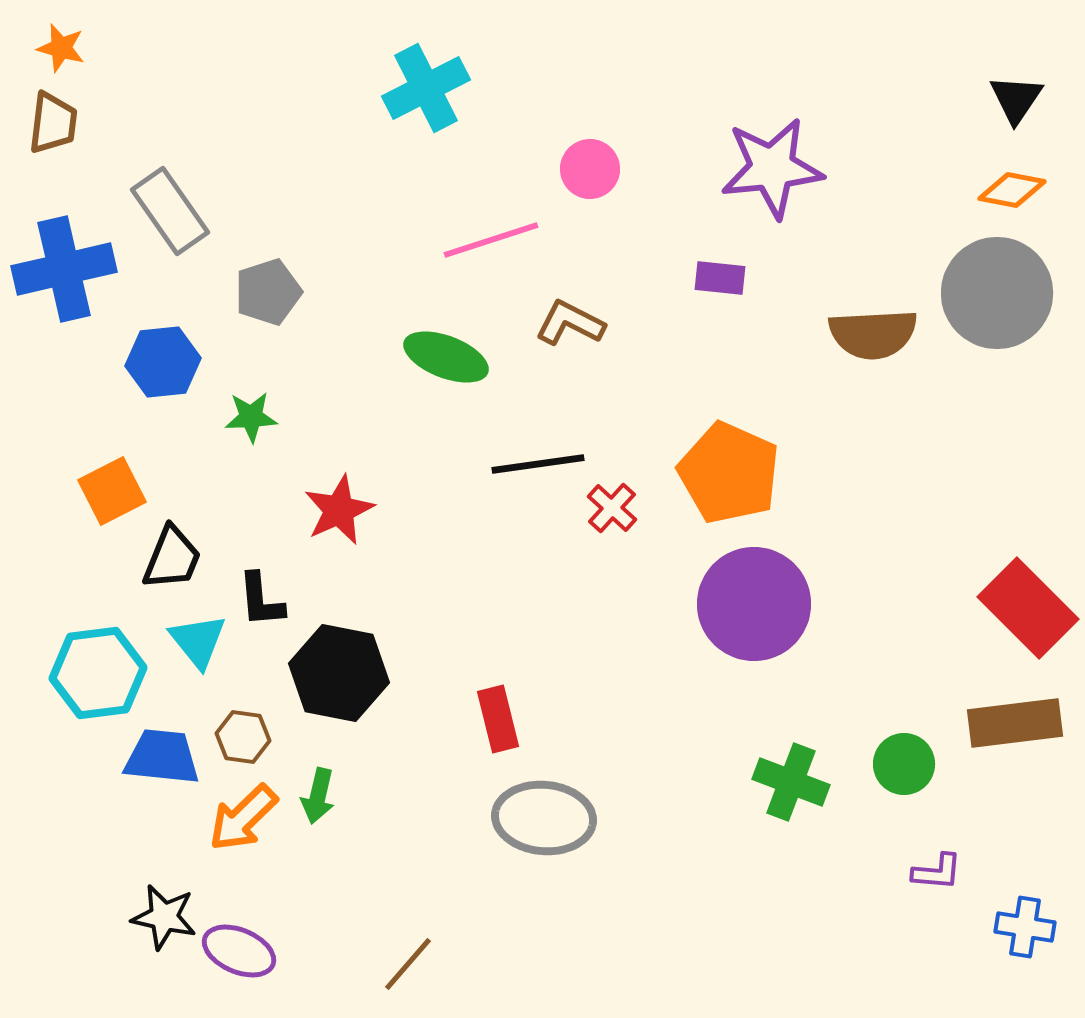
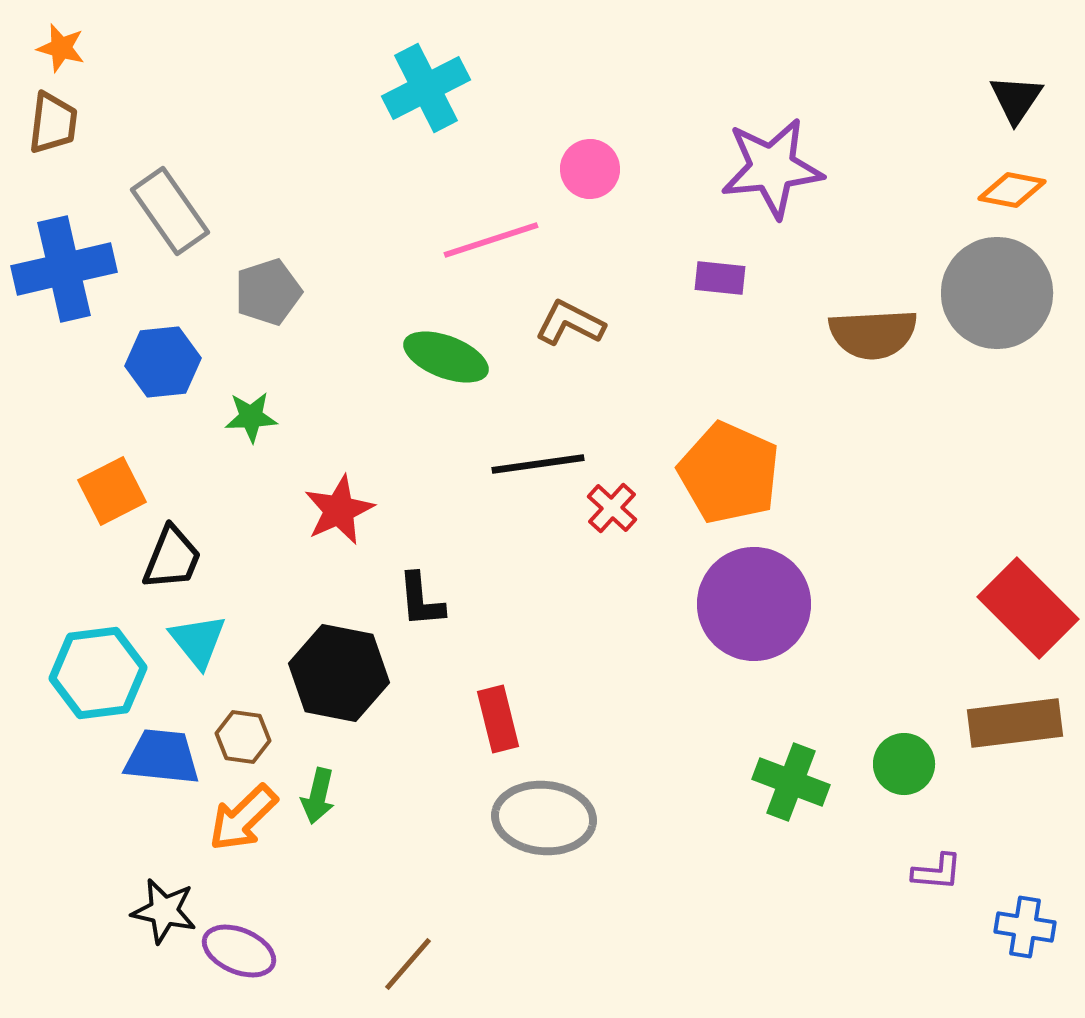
black L-shape at (261, 600): moved 160 px right
black star at (164, 917): moved 6 px up
